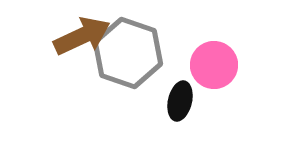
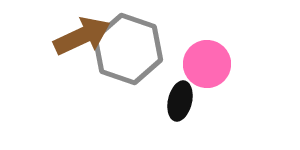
gray hexagon: moved 4 px up
pink circle: moved 7 px left, 1 px up
